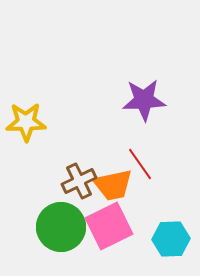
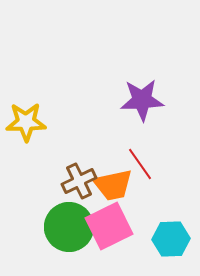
purple star: moved 2 px left
green circle: moved 8 px right
